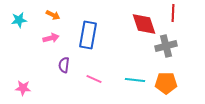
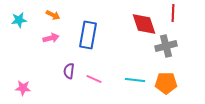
purple semicircle: moved 5 px right, 6 px down
